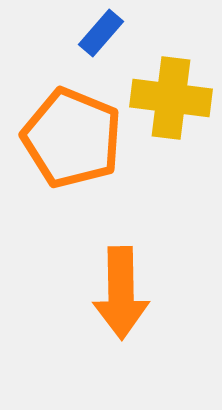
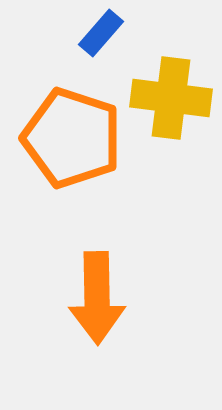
orange pentagon: rotated 4 degrees counterclockwise
orange arrow: moved 24 px left, 5 px down
